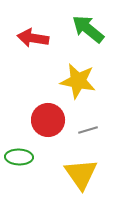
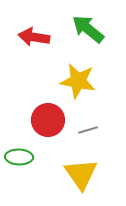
red arrow: moved 1 px right, 1 px up
